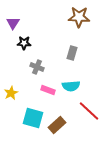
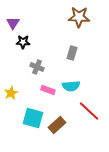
black star: moved 1 px left, 1 px up
